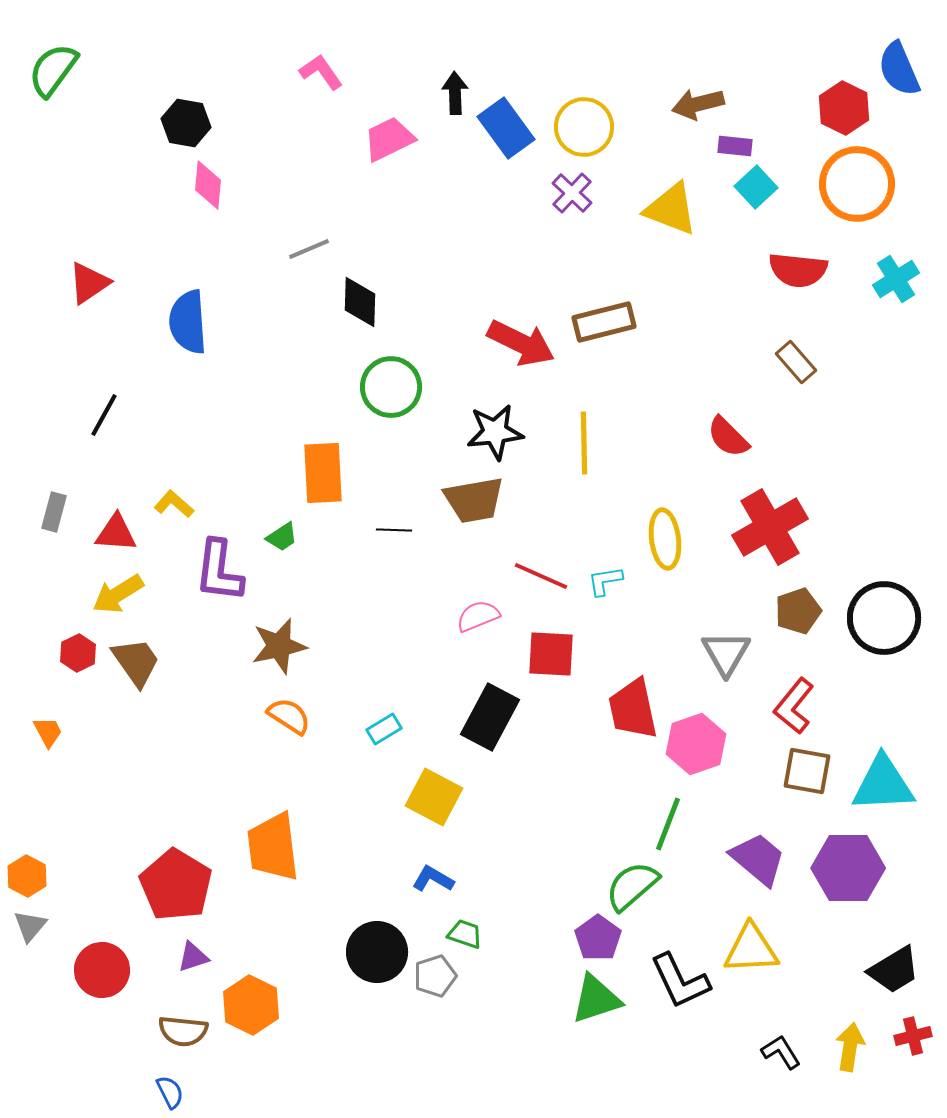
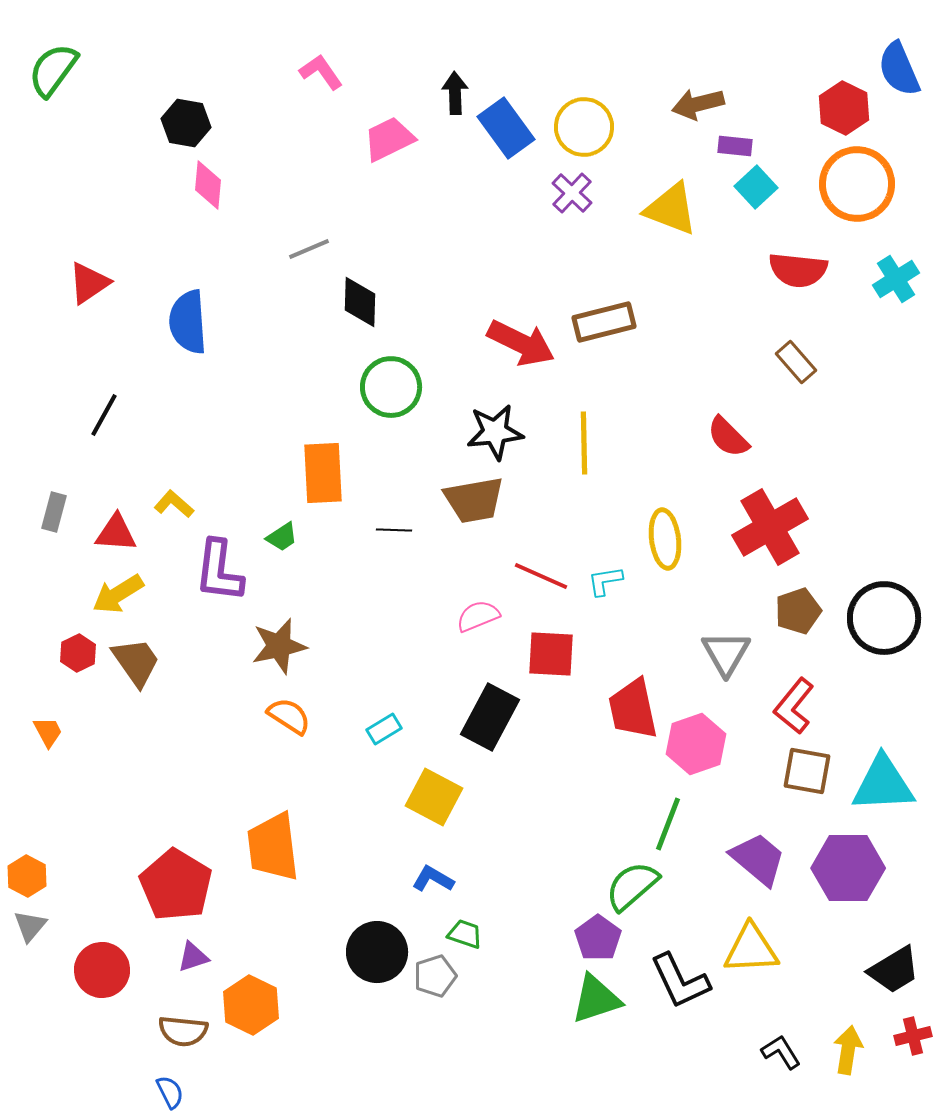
yellow arrow at (850, 1047): moved 2 px left, 3 px down
